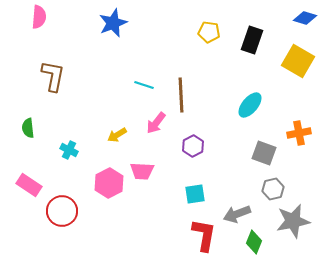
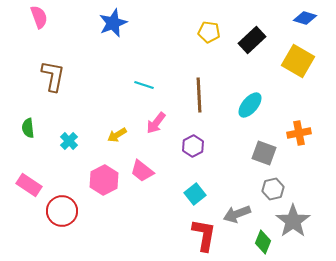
pink semicircle: rotated 25 degrees counterclockwise
black rectangle: rotated 28 degrees clockwise
brown line: moved 18 px right
cyan cross: moved 9 px up; rotated 18 degrees clockwise
pink trapezoid: rotated 35 degrees clockwise
pink hexagon: moved 5 px left, 3 px up
cyan square: rotated 30 degrees counterclockwise
gray star: rotated 24 degrees counterclockwise
green diamond: moved 9 px right
